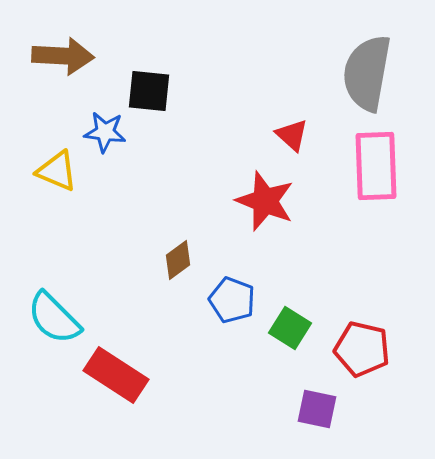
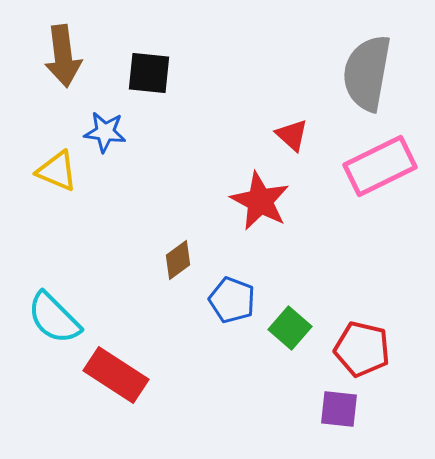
brown arrow: rotated 80 degrees clockwise
black square: moved 18 px up
pink rectangle: moved 4 px right; rotated 66 degrees clockwise
red star: moved 5 px left; rotated 6 degrees clockwise
green square: rotated 9 degrees clockwise
purple square: moved 22 px right; rotated 6 degrees counterclockwise
